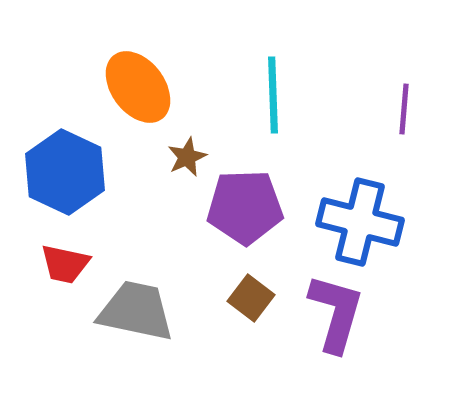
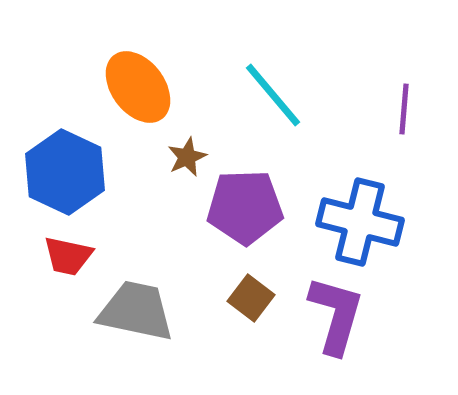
cyan line: rotated 38 degrees counterclockwise
red trapezoid: moved 3 px right, 8 px up
purple L-shape: moved 2 px down
